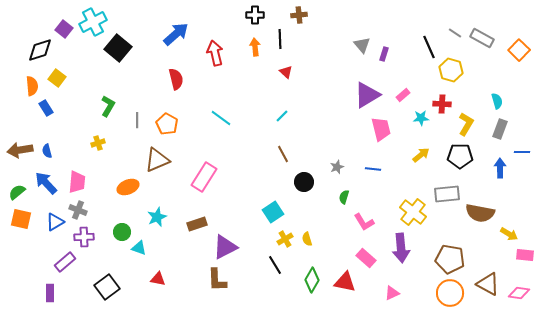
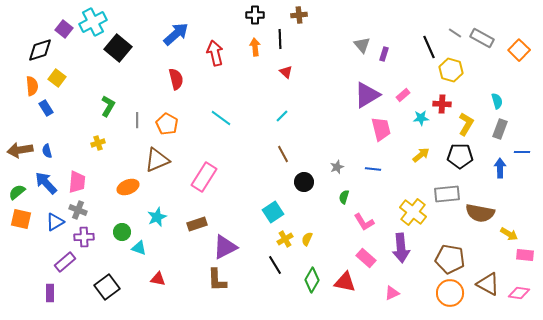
yellow semicircle at (307, 239): rotated 40 degrees clockwise
